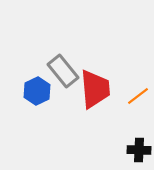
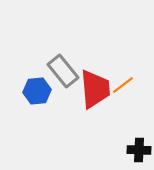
blue hexagon: rotated 20 degrees clockwise
orange line: moved 15 px left, 11 px up
